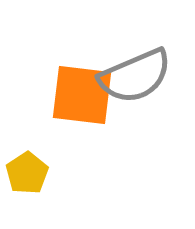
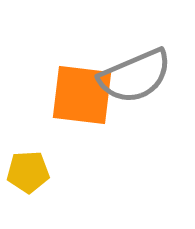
yellow pentagon: moved 1 px right, 1 px up; rotated 30 degrees clockwise
